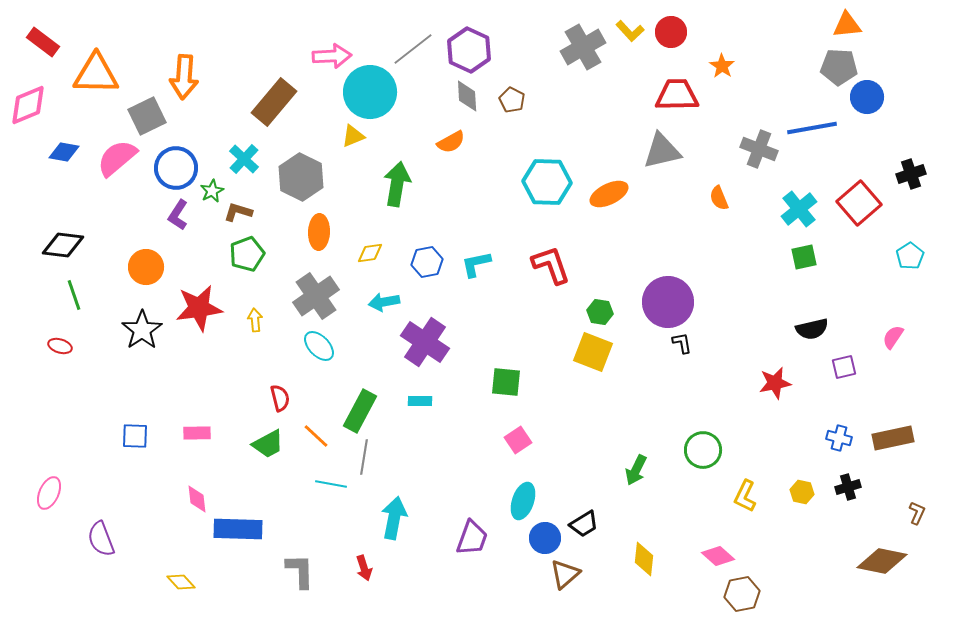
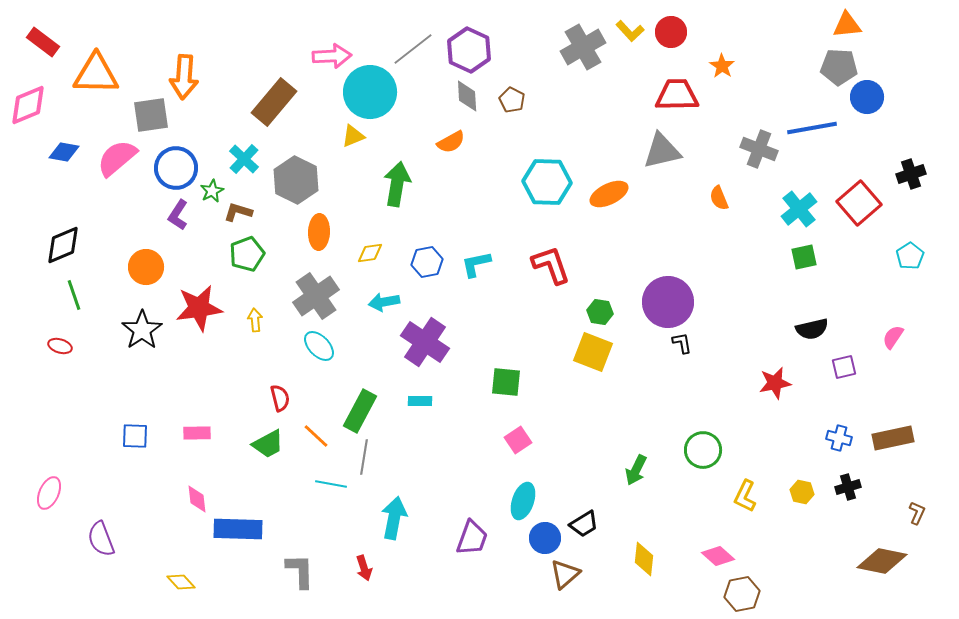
gray square at (147, 116): moved 4 px right, 1 px up; rotated 18 degrees clockwise
gray hexagon at (301, 177): moved 5 px left, 3 px down
black diamond at (63, 245): rotated 30 degrees counterclockwise
